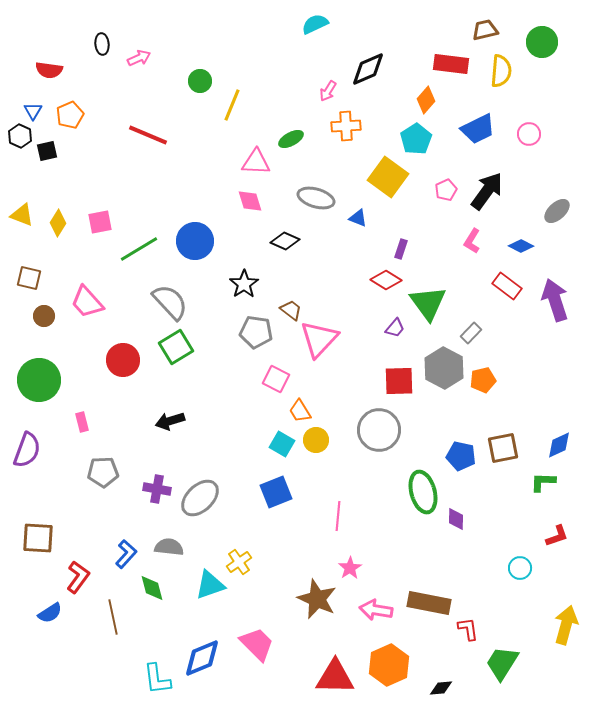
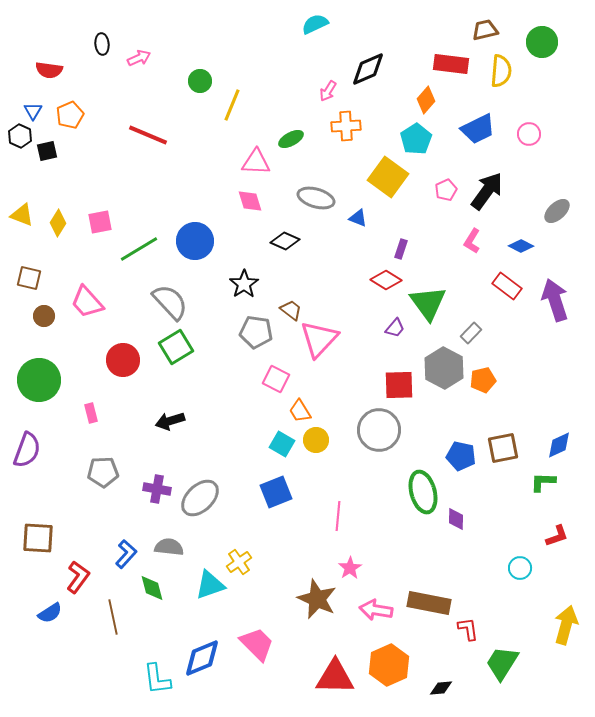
red square at (399, 381): moved 4 px down
pink rectangle at (82, 422): moved 9 px right, 9 px up
